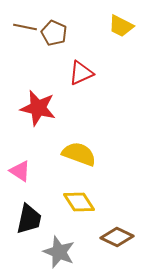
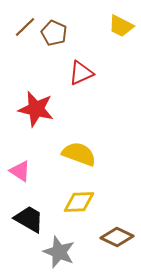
brown line: rotated 55 degrees counterclockwise
red star: moved 2 px left, 1 px down
yellow diamond: rotated 60 degrees counterclockwise
black trapezoid: rotated 72 degrees counterclockwise
